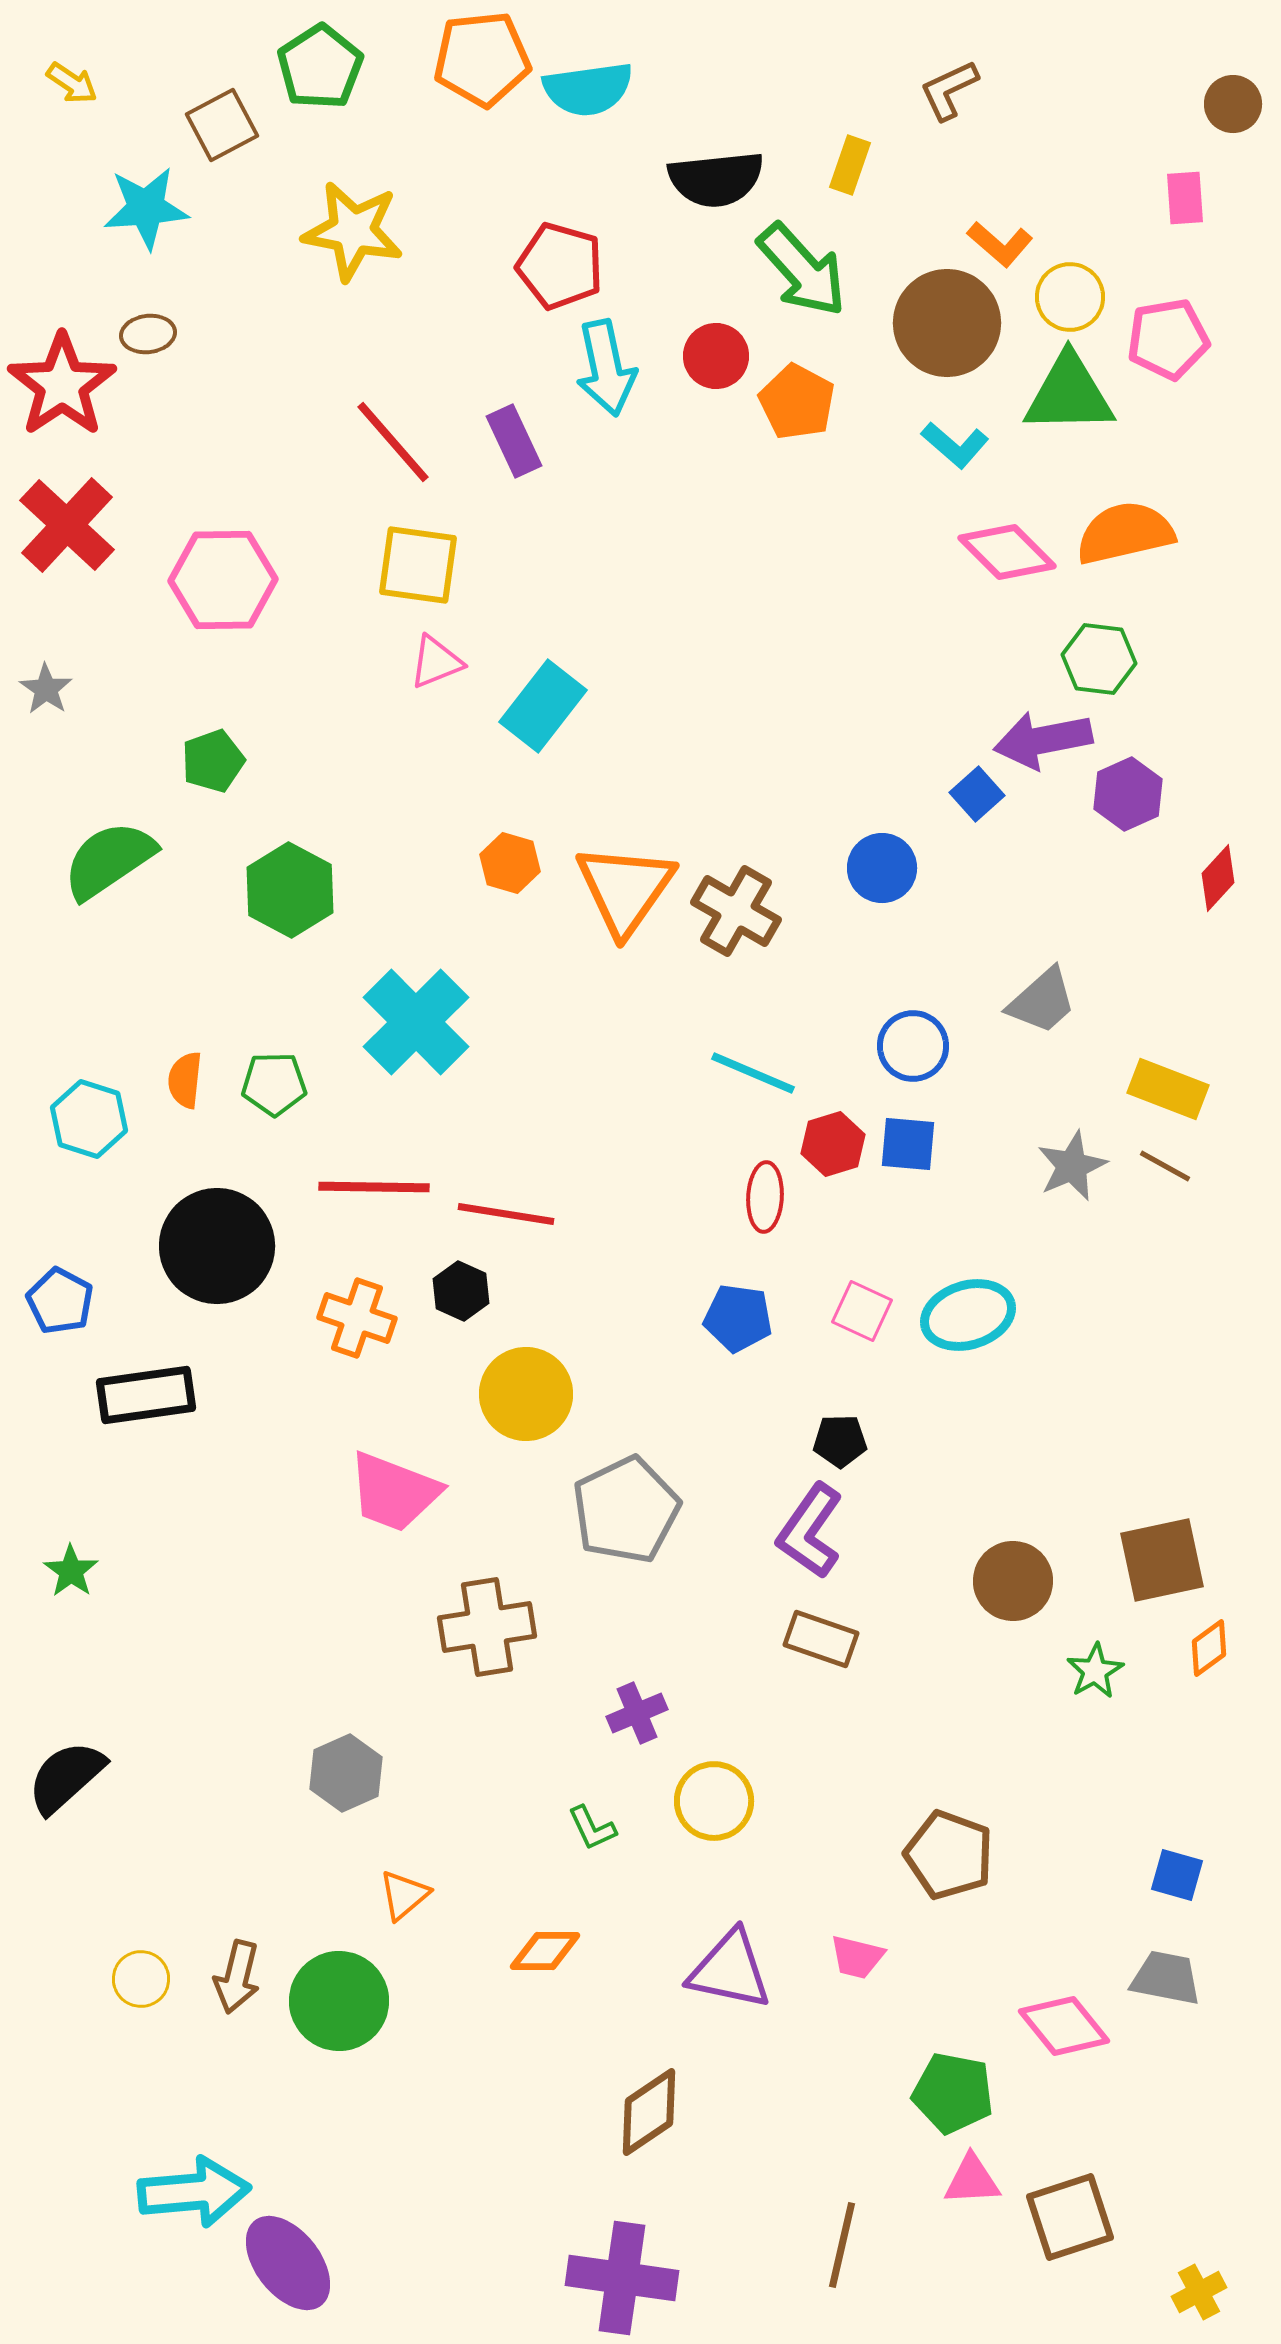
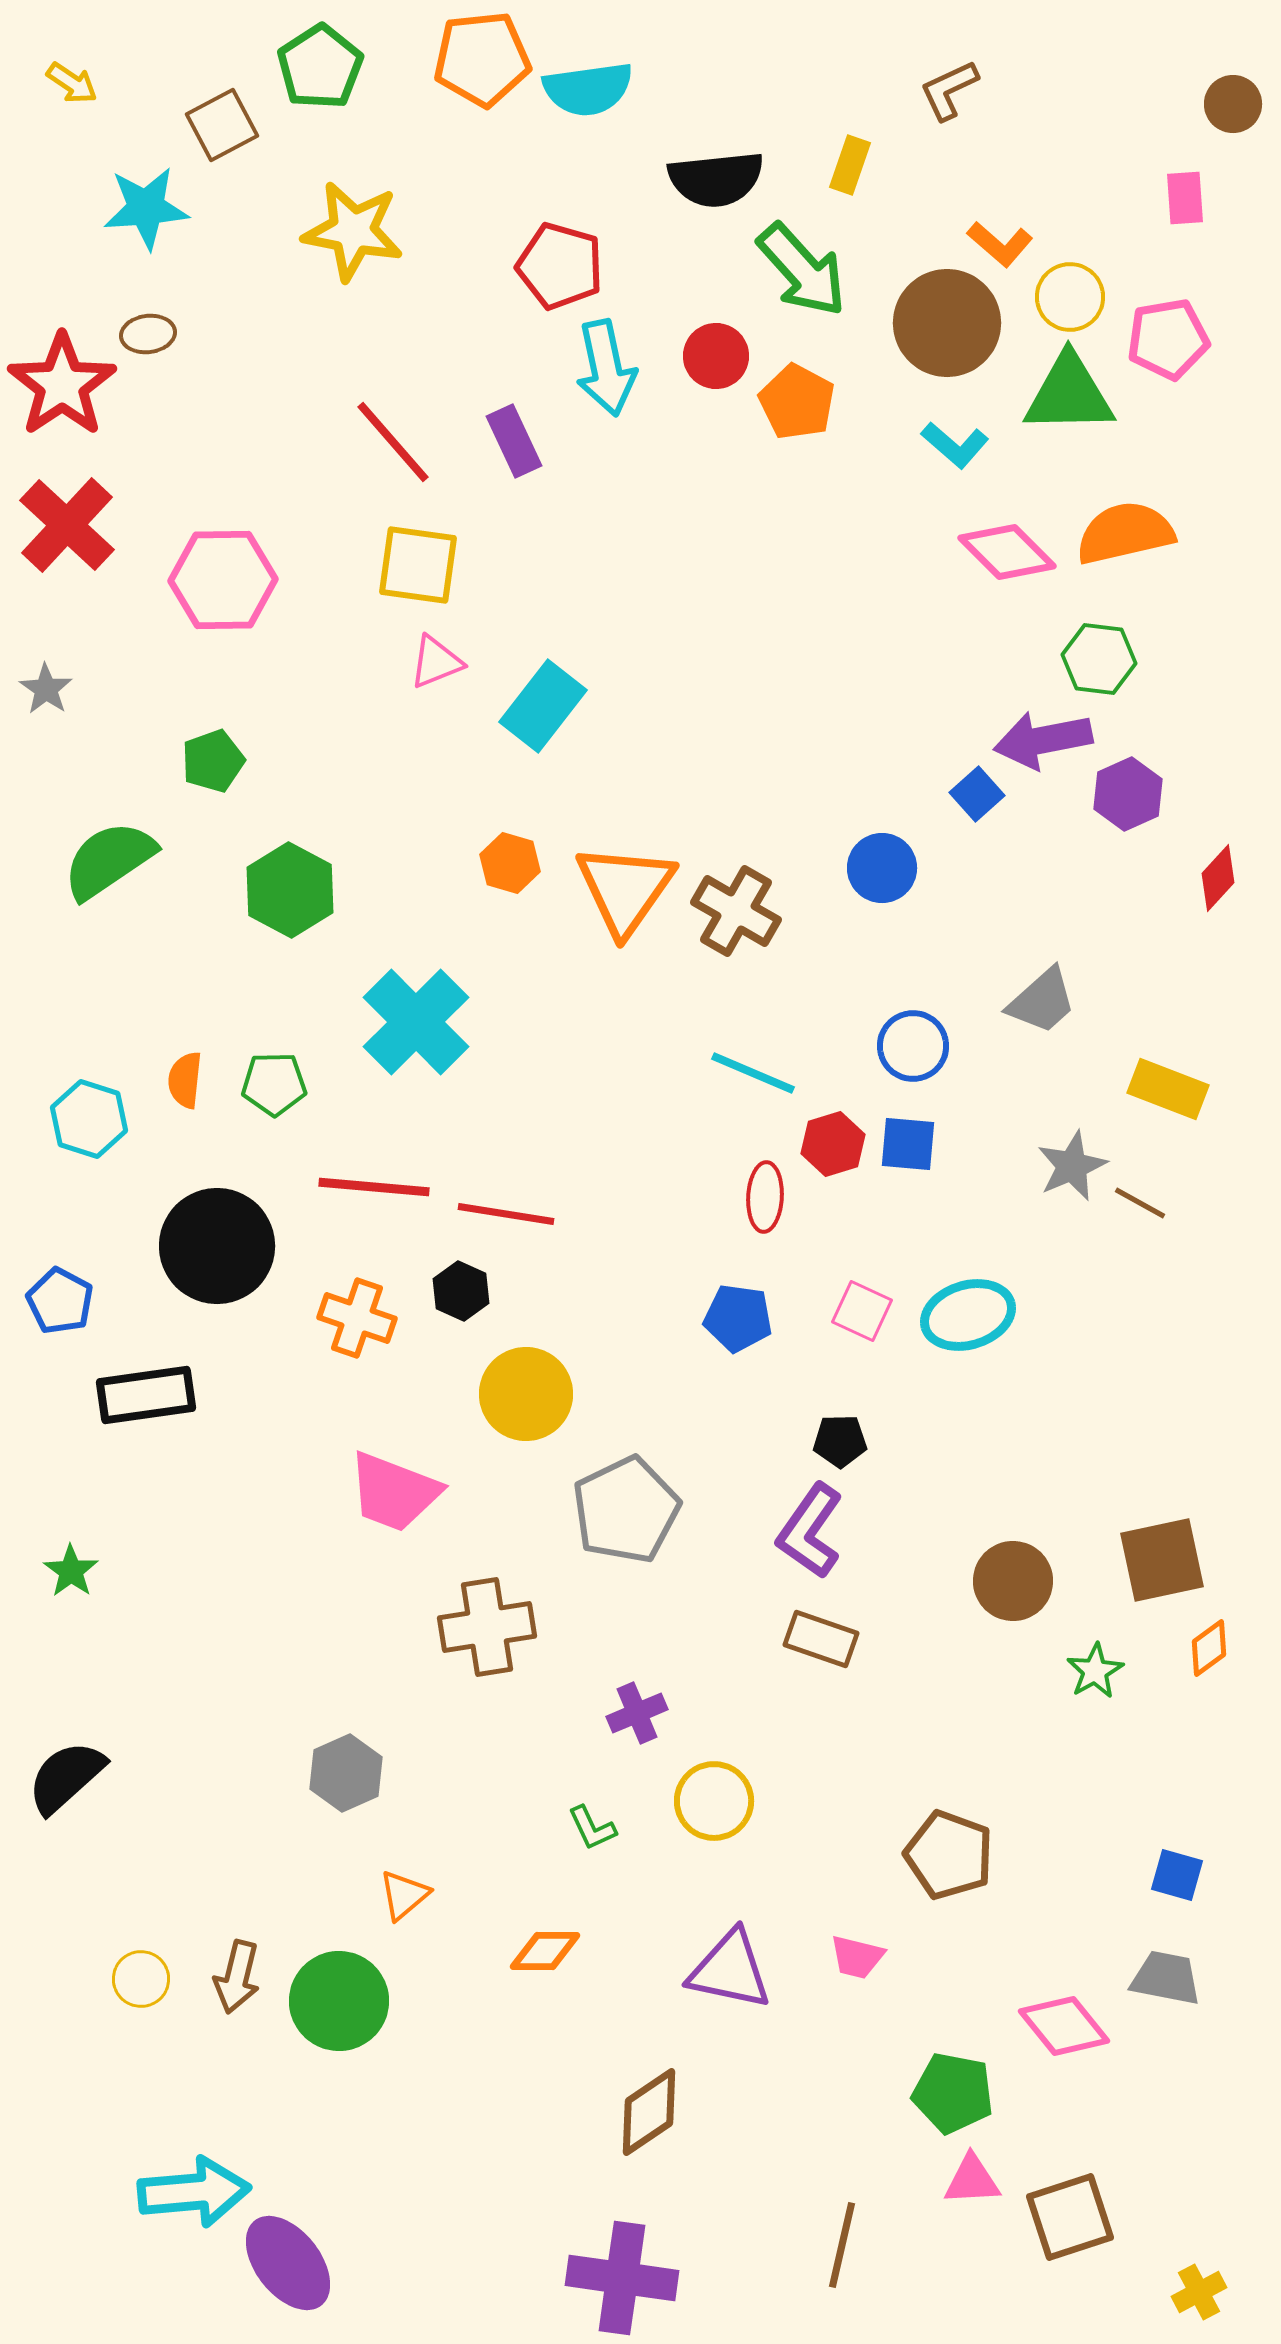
brown line at (1165, 1166): moved 25 px left, 37 px down
red line at (374, 1187): rotated 4 degrees clockwise
